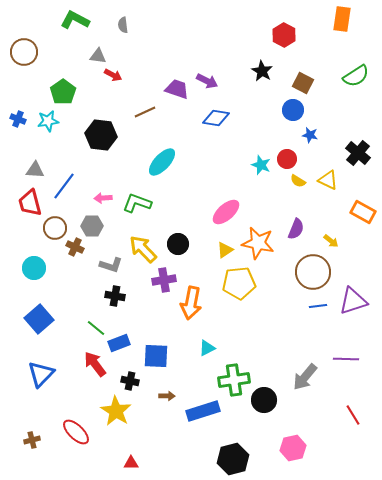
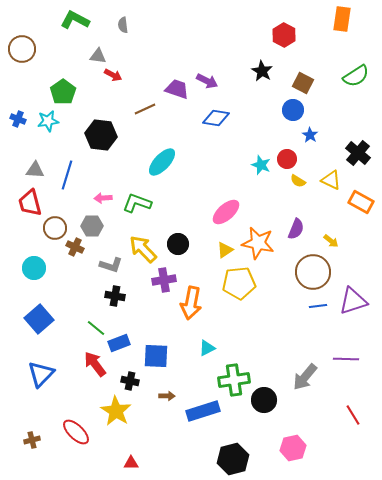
brown circle at (24, 52): moved 2 px left, 3 px up
brown line at (145, 112): moved 3 px up
blue star at (310, 135): rotated 21 degrees clockwise
yellow triangle at (328, 180): moved 3 px right
blue line at (64, 186): moved 3 px right, 11 px up; rotated 20 degrees counterclockwise
orange rectangle at (363, 212): moved 2 px left, 10 px up
